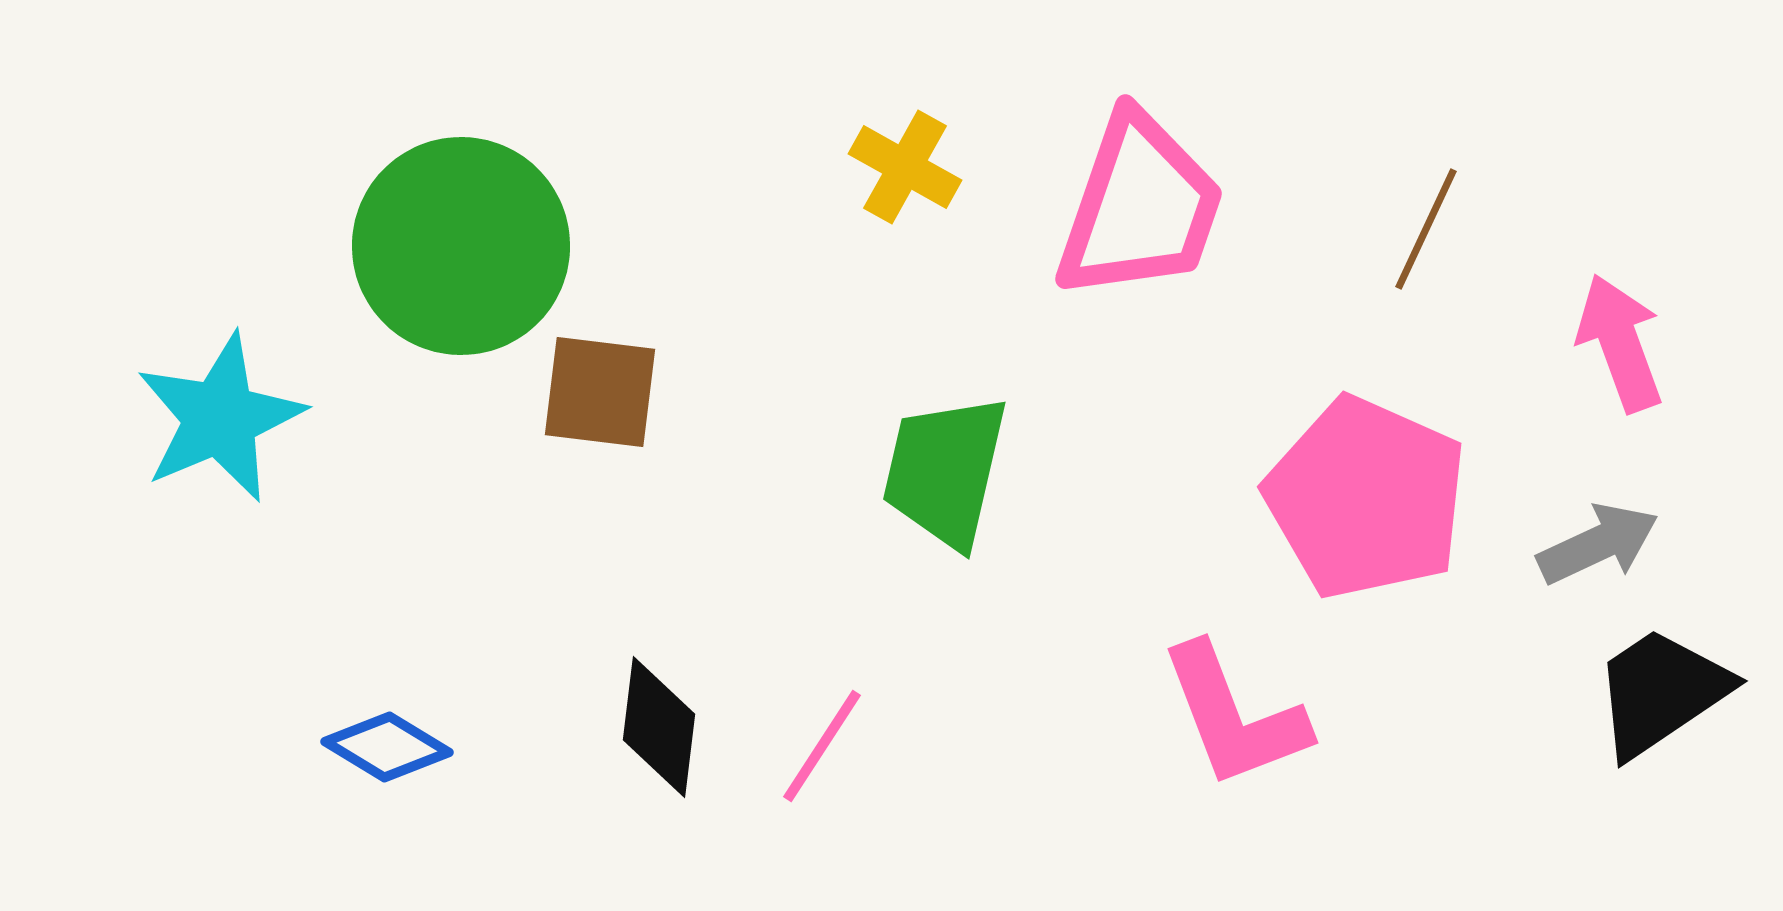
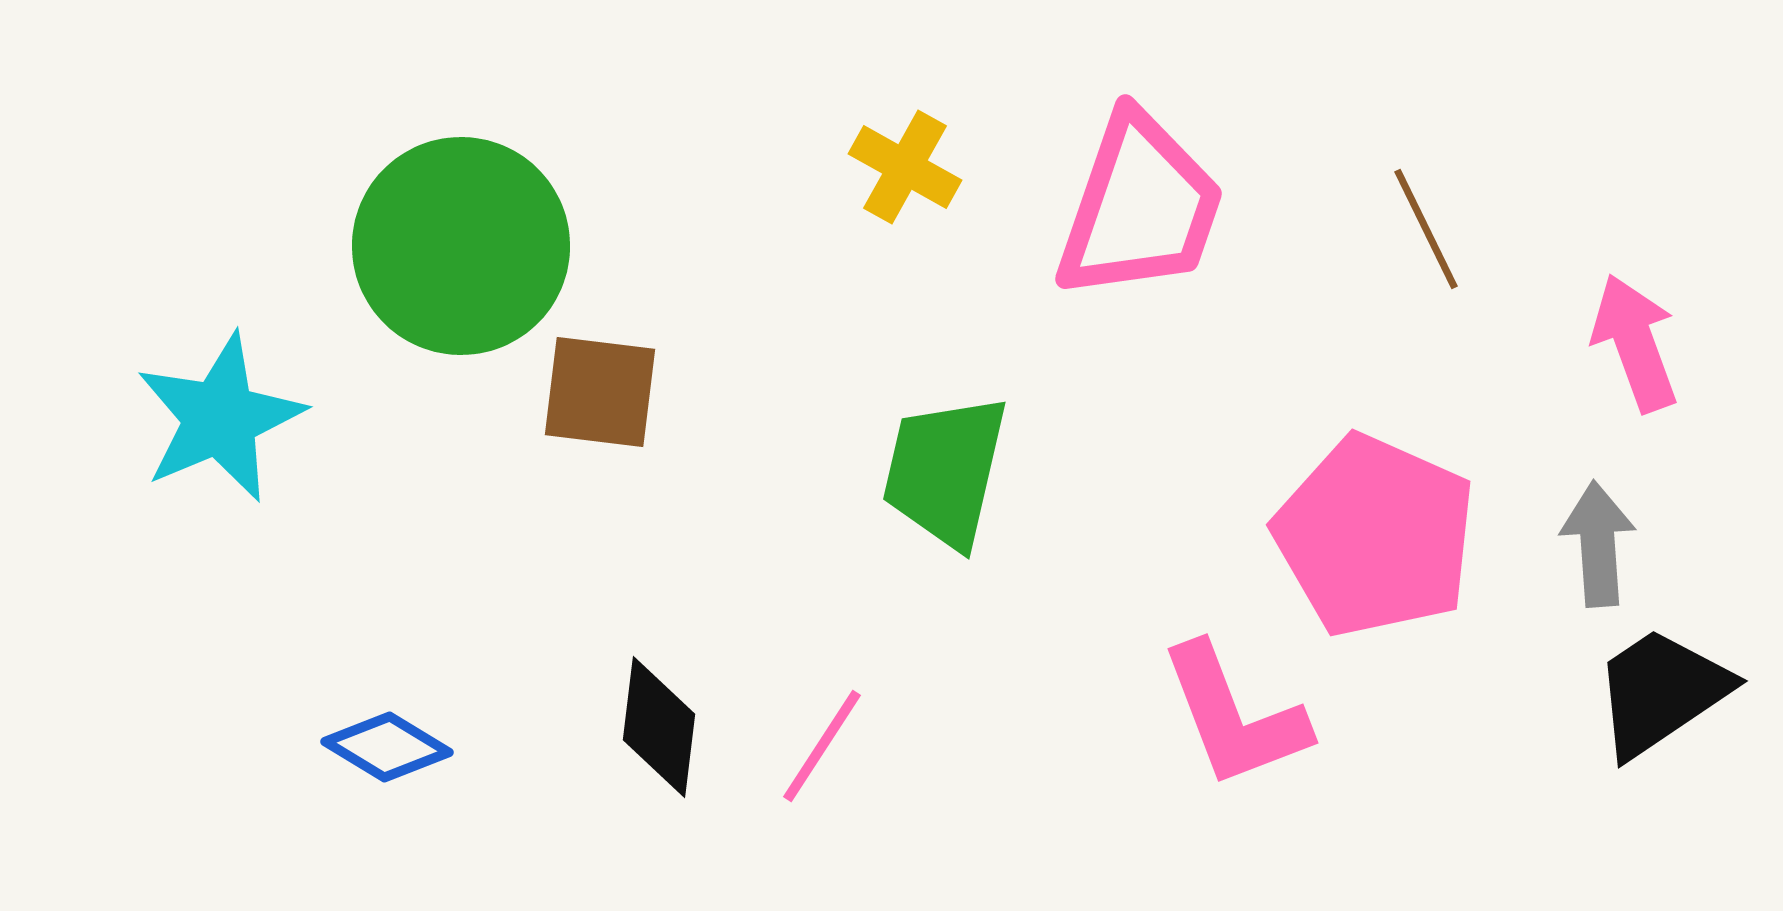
brown line: rotated 51 degrees counterclockwise
pink arrow: moved 15 px right
pink pentagon: moved 9 px right, 38 px down
gray arrow: rotated 69 degrees counterclockwise
